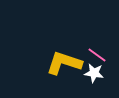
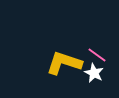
white star: rotated 18 degrees clockwise
